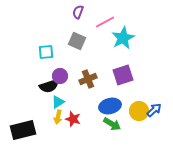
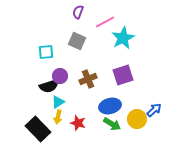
yellow circle: moved 2 px left, 8 px down
red star: moved 5 px right, 4 px down
black rectangle: moved 15 px right, 1 px up; rotated 60 degrees clockwise
